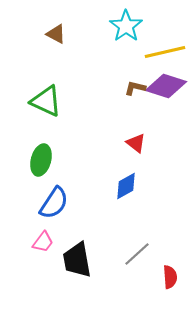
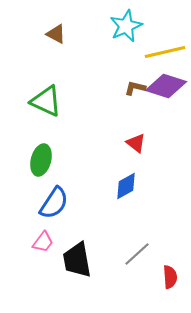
cyan star: rotated 12 degrees clockwise
